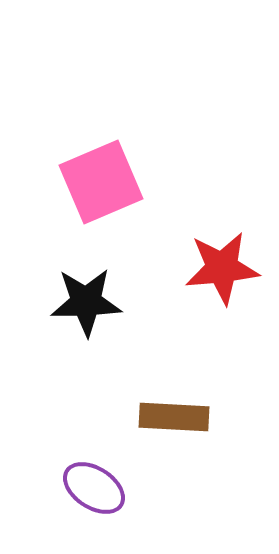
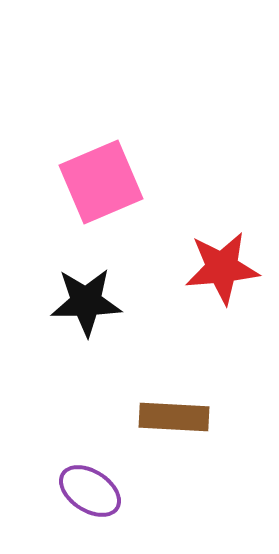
purple ellipse: moved 4 px left, 3 px down
